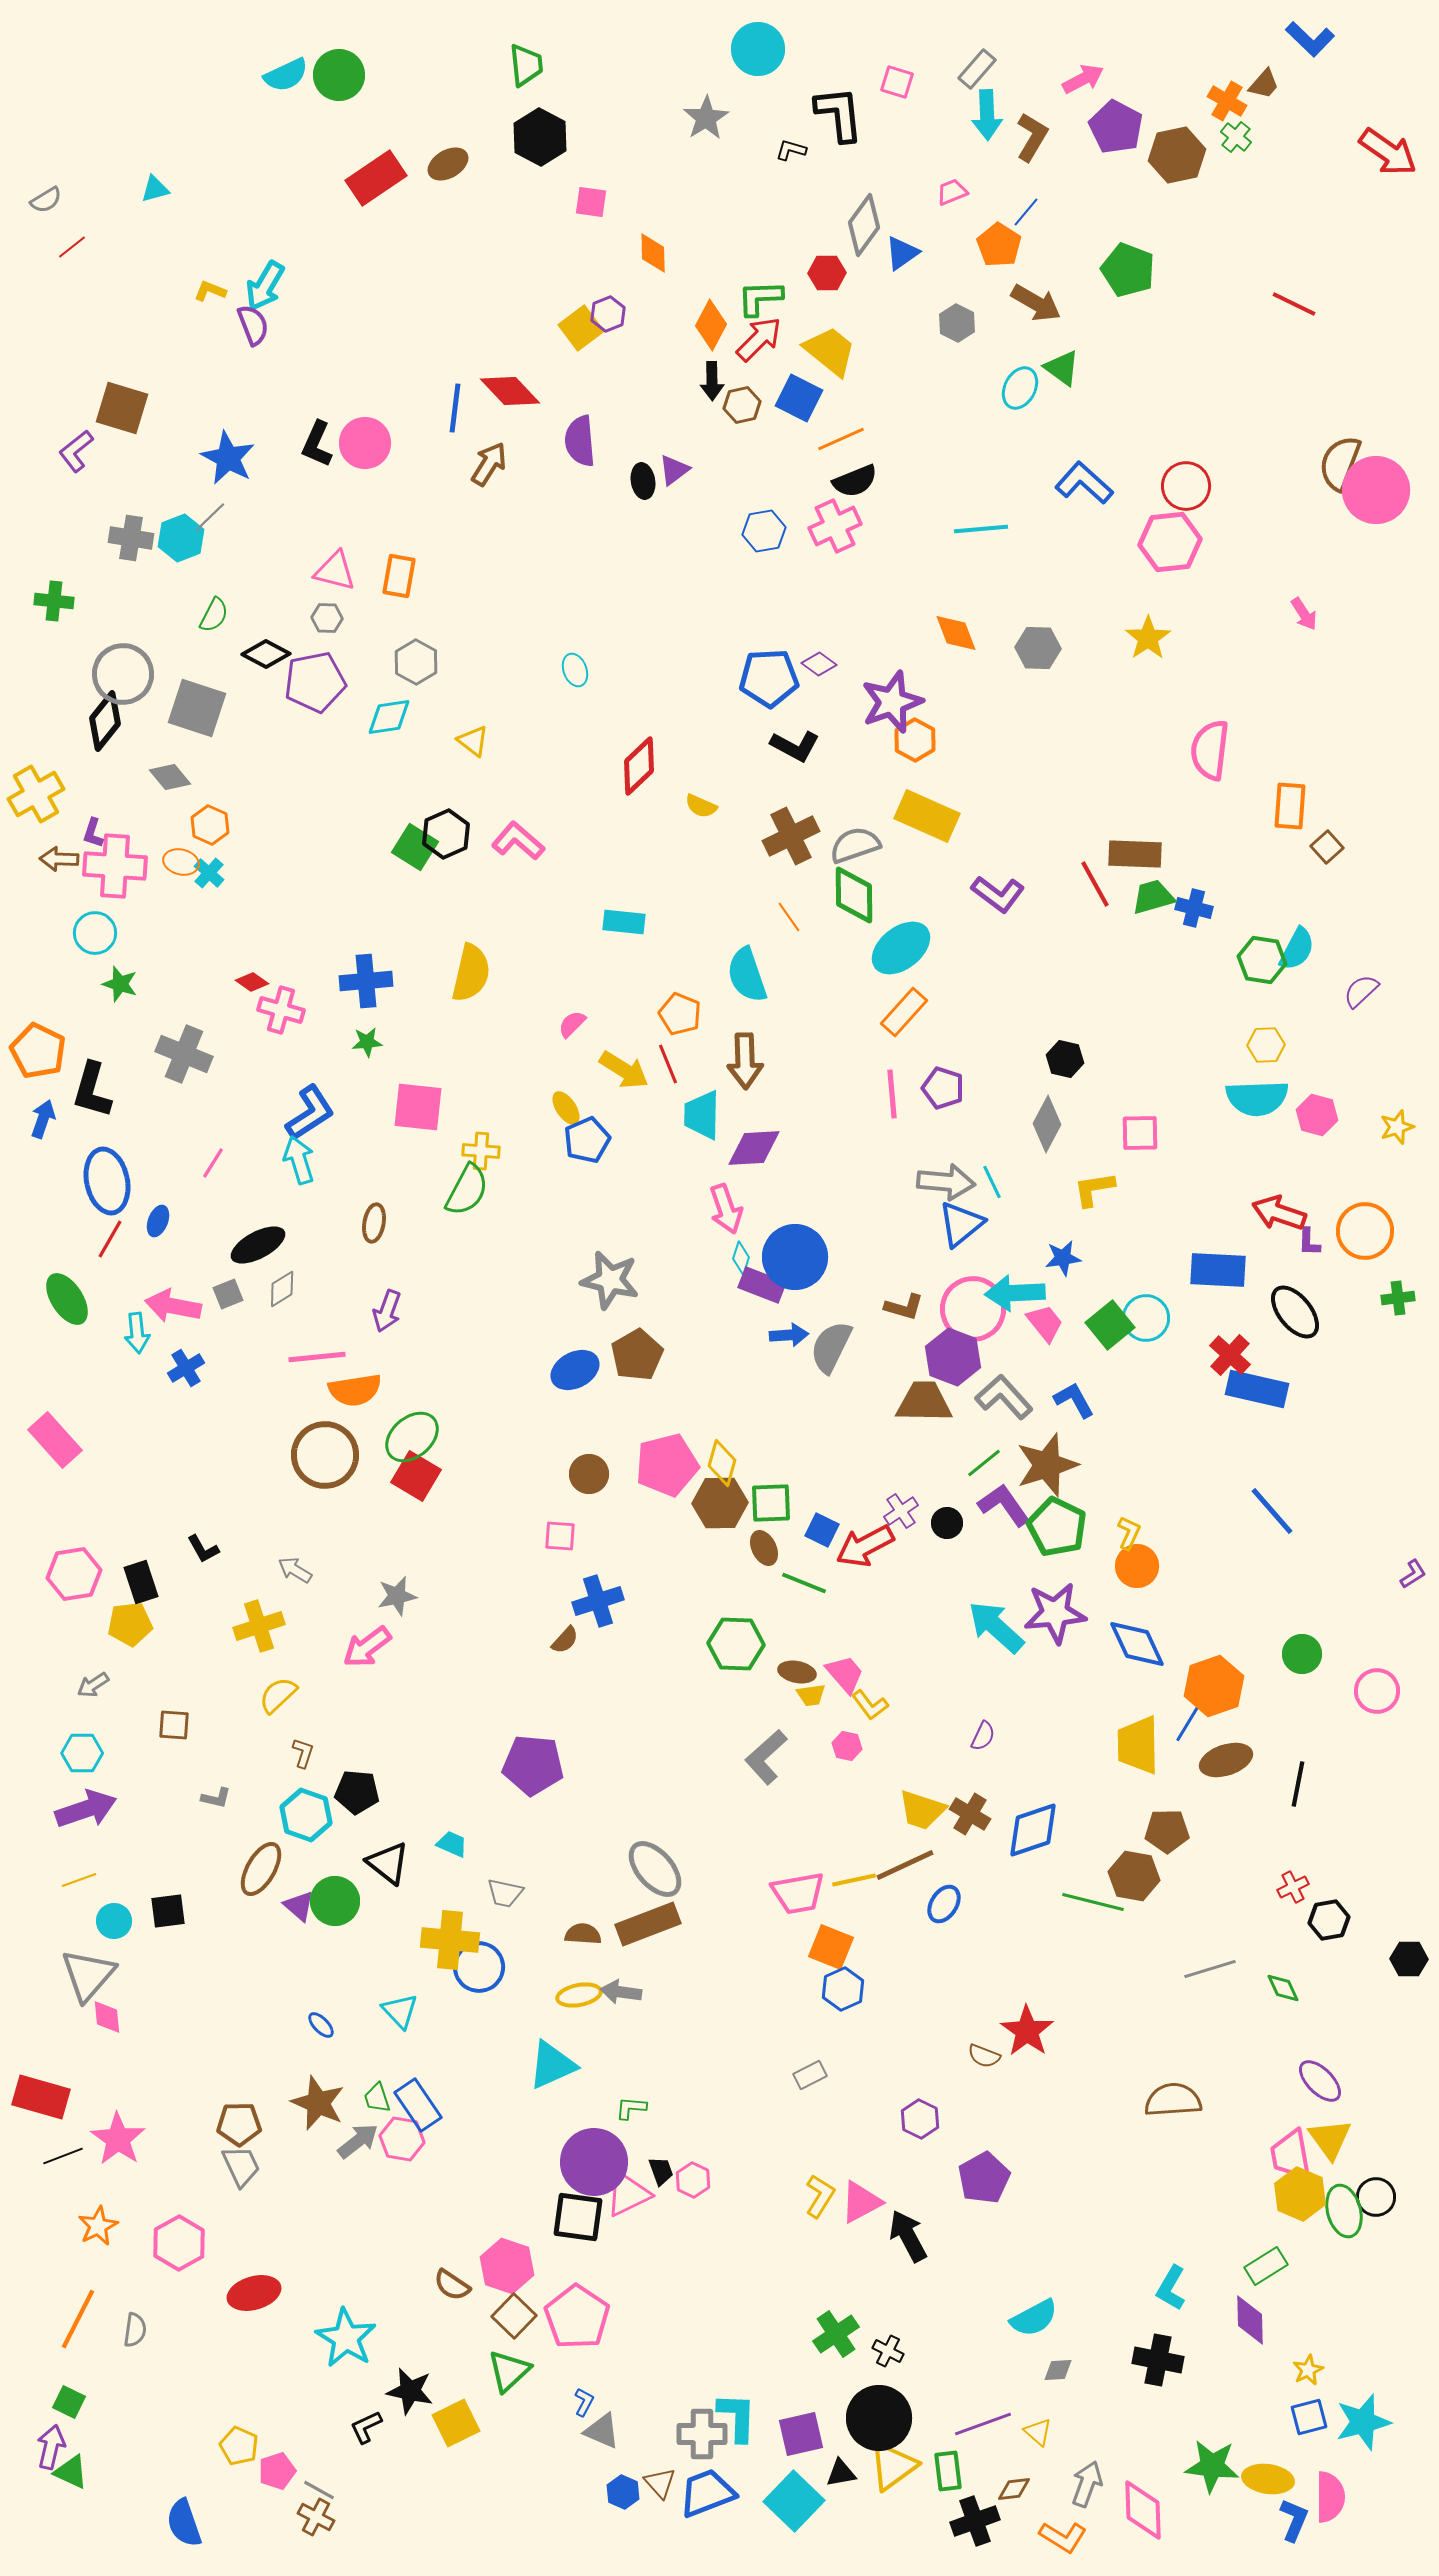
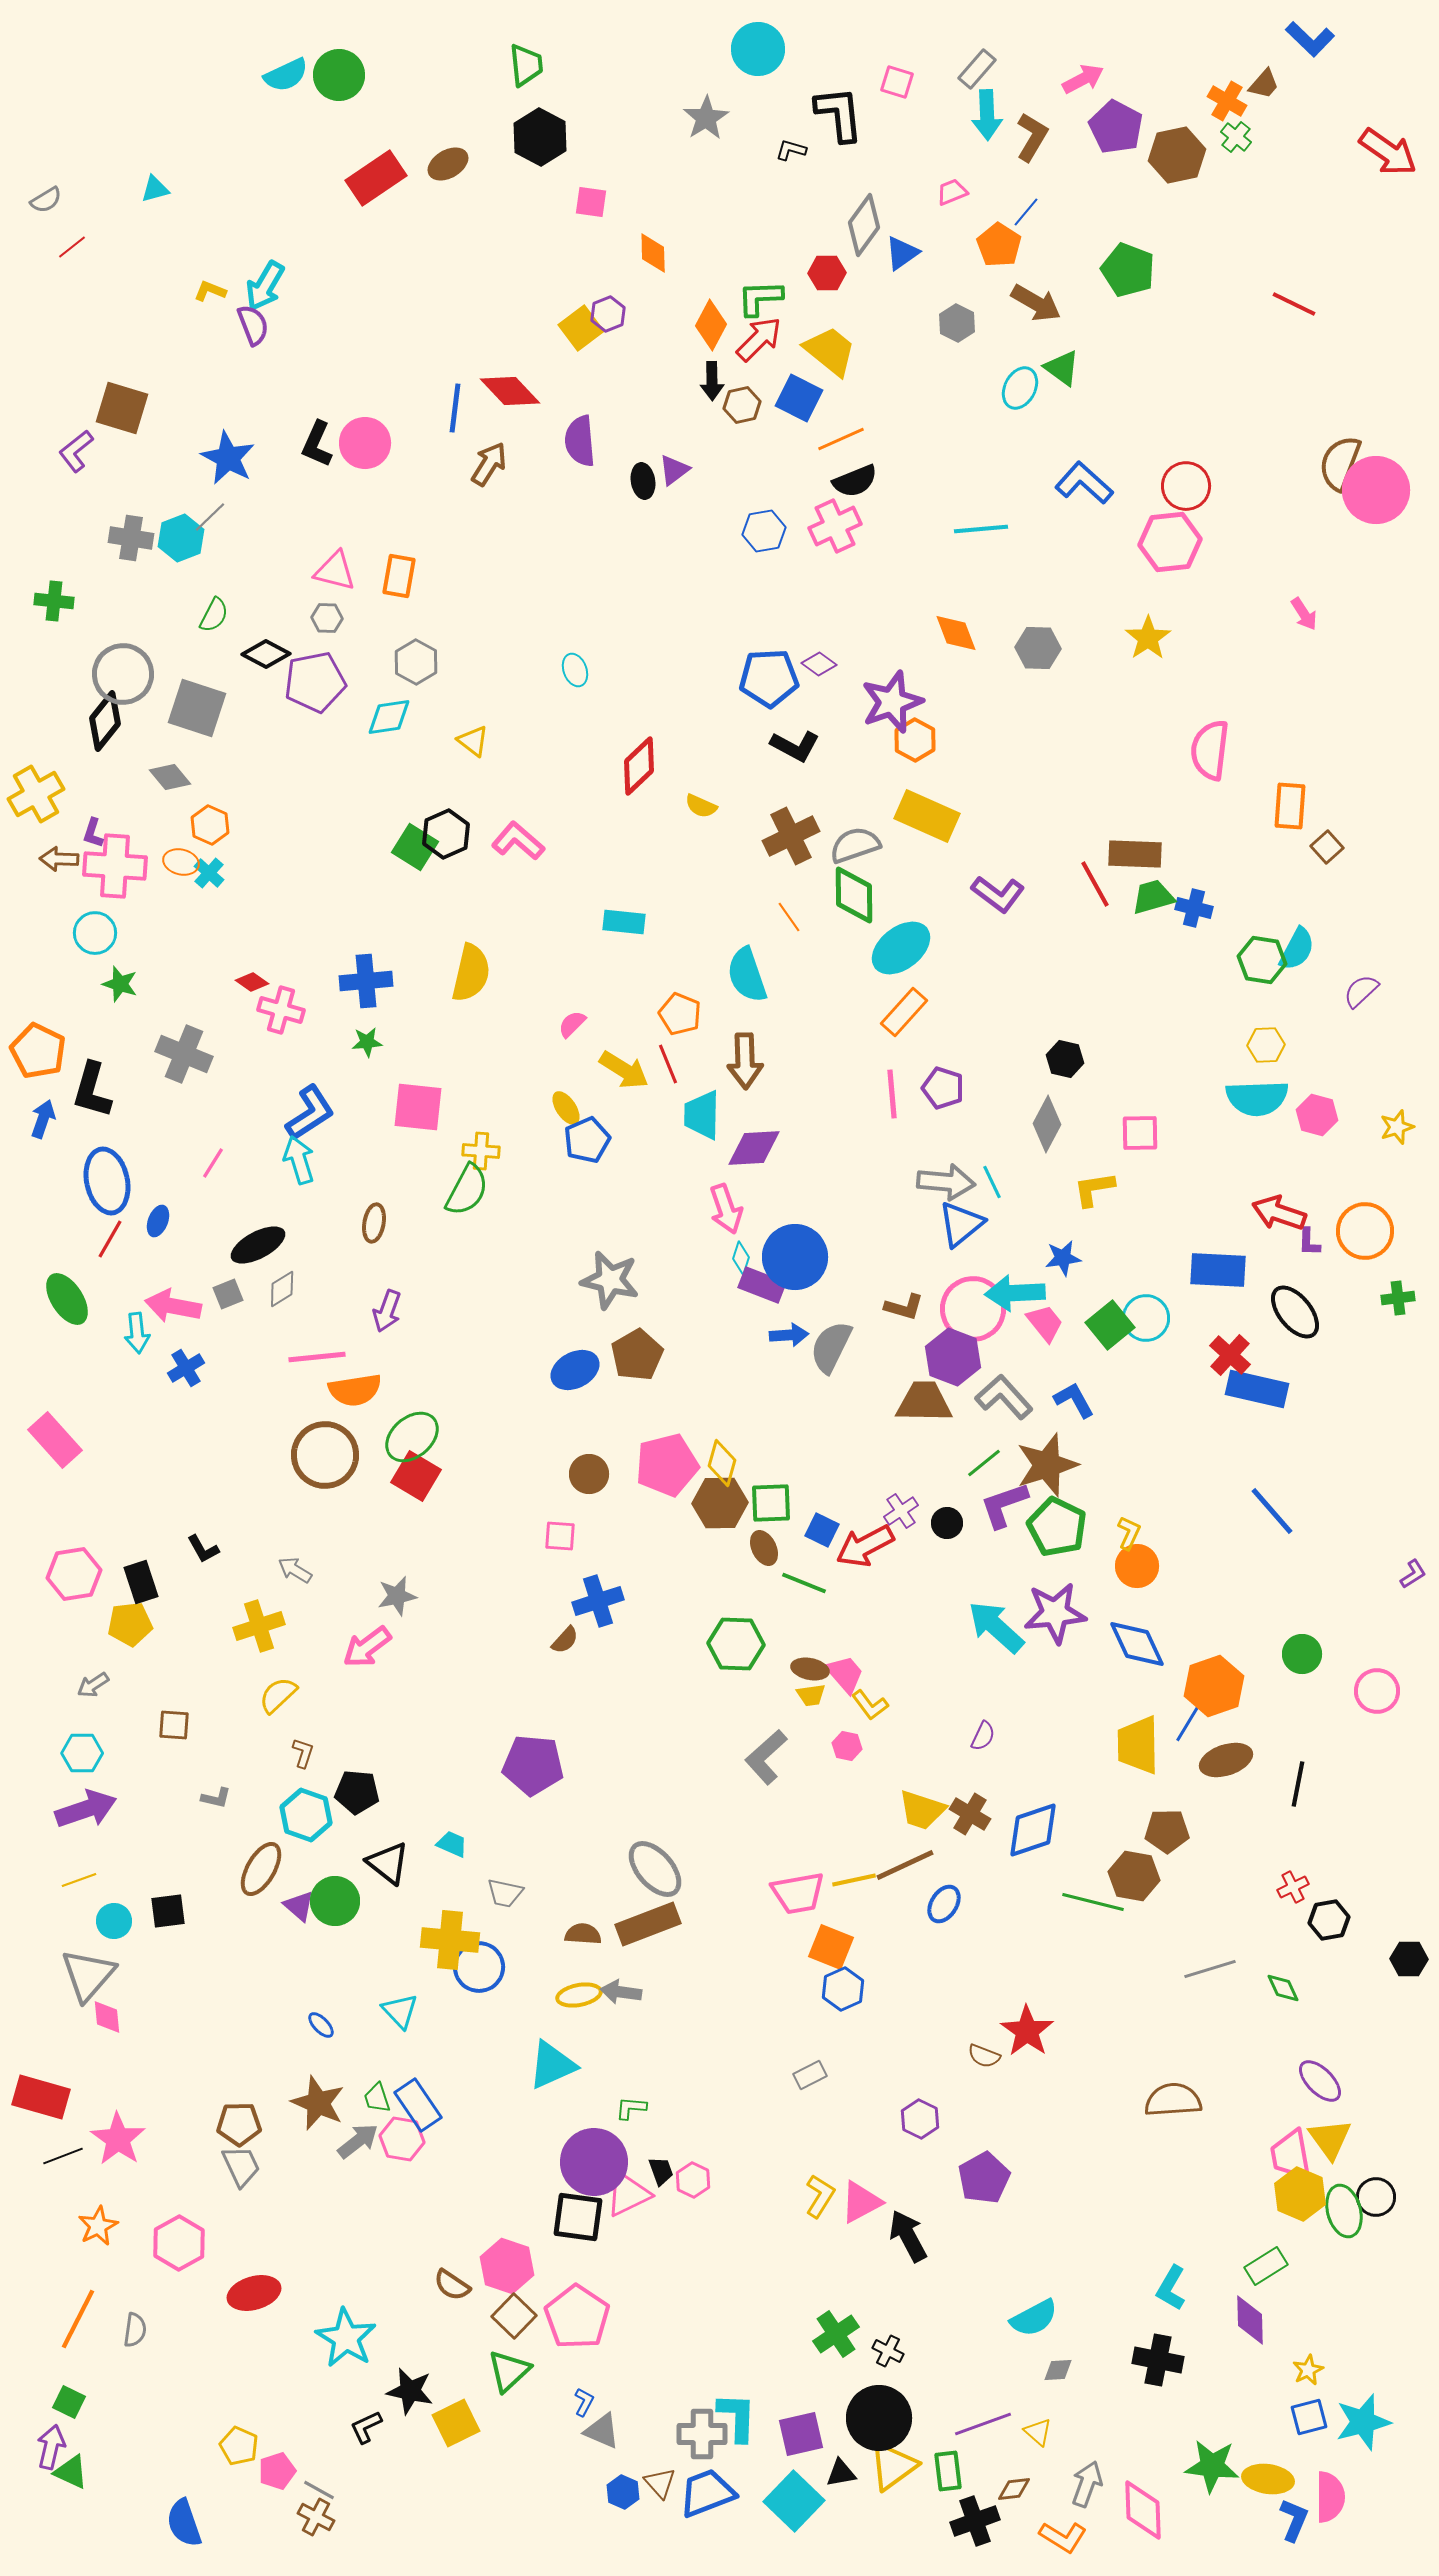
purple L-shape at (1004, 1505): rotated 74 degrees counterclockwise
brown ellipse at (797, 1672): moved 13 px right, 3 px up
